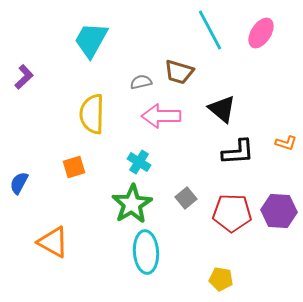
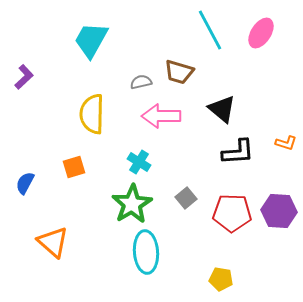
blue semicircle: moved 6 px right
orange triangle: rotated 12 degrees clockwise
